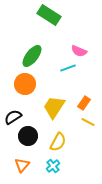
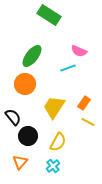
black semicircle: rotated 84 degrees clockwise
orange triangle: moved 2 px left, 3 px up
